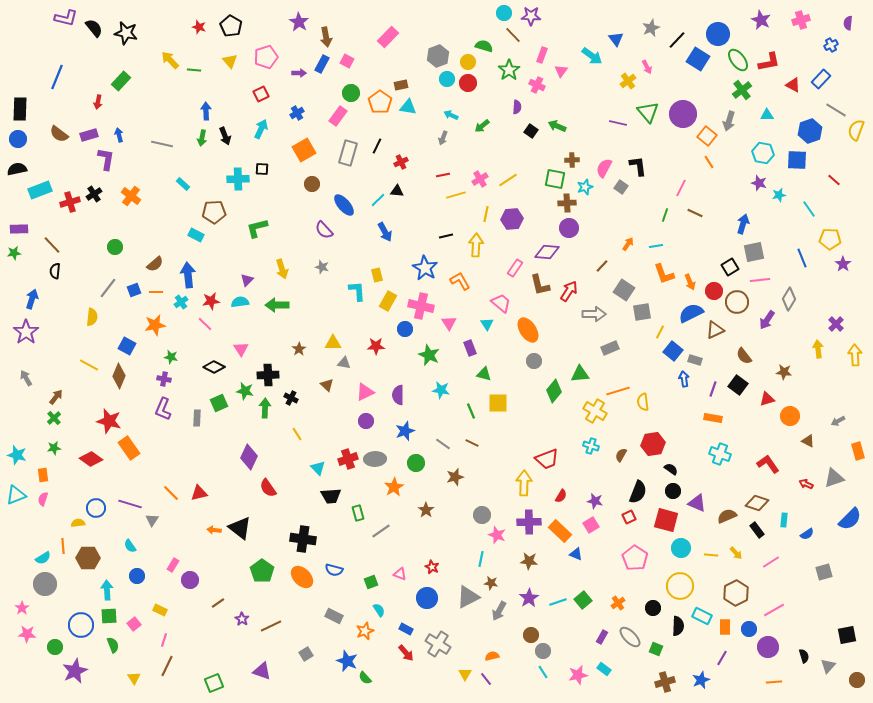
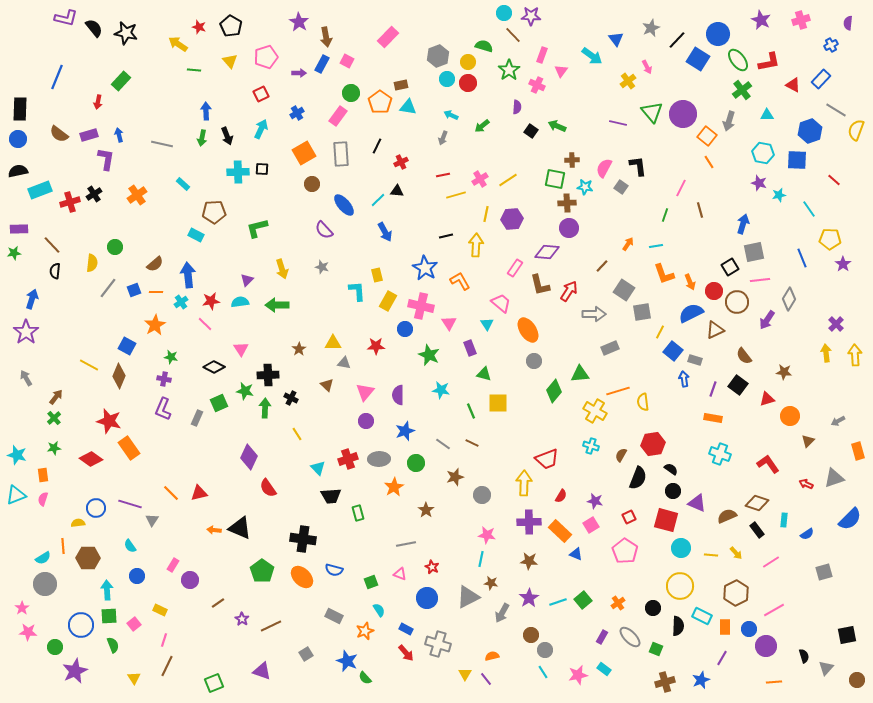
yellow arrow at (170, 60): moved 8 px right, 16 px up; rotated 12 degrees counterclockwise
green triangle at (648, 112): moved 4 px right
black arrow at (225, 136): moved 2 px right
orange square at (304, 150): moved 3 px down
gray rectangle at (348, 153): moved 7 px left, 1 px down; rotated 20 degrees counterclockwise
black semicircle at (17, 169): moved 1 px right, 2 px down
cyan cross at (238, 179): moved 7 px up
cyan star at (585, 187): rotated 28 degrees clockwise
orange cross at (131, 196): moved 6 px right, 1 px up; rotated 18 degrees clockwise
brown line at (695, 213): moved 5 px right, 3 px up; rotated 49 degrees clockwise
yellow semicircle at (92, 317): moved 54 px up
orange star at (155, 325): rotated 20 degrees counterclockwise
yellow arrow at (818, 349): moved 8 px right, 4 px down
pink triangle at (365, 392): rotated 24 degrees counterclockwise
gray rectangle at (197, 418): rotated 21 degrees clockwise
brown triangle at (808, 441): rotated 48 degrees clockwise
gray ellipse at (375, 459): moved 4 px right
black semicircle at (638, 492): moved 14 px up
gray circle at (482, 515): moved 20 px up
black triangle at (240, 528): rotated 15 degrees counterclockwise
gray line at (381, 531): moved 25 px right, 13 px down; rotated 24 degrees clockwise
pink star at (497, 535): moved 10 px left; rotated 12 degrees counterclockwise
pink pentagon at (635, 558): moved 10 px left, 7 px up
gray arrow at (499, 611): moved 3 px right, 2 px down
pink star at (27, 634): moved 1 px right, 2 px up
gray cross at (438, 644): rotated 15 degrees counterclockwise
purple circle at (768, 647): moved 2 px left, 1 px up
gray circle at (543, 651): moved 2 px right, 1 px up
gray triangle at (828, 666): moved 2 px left, 2 px down
